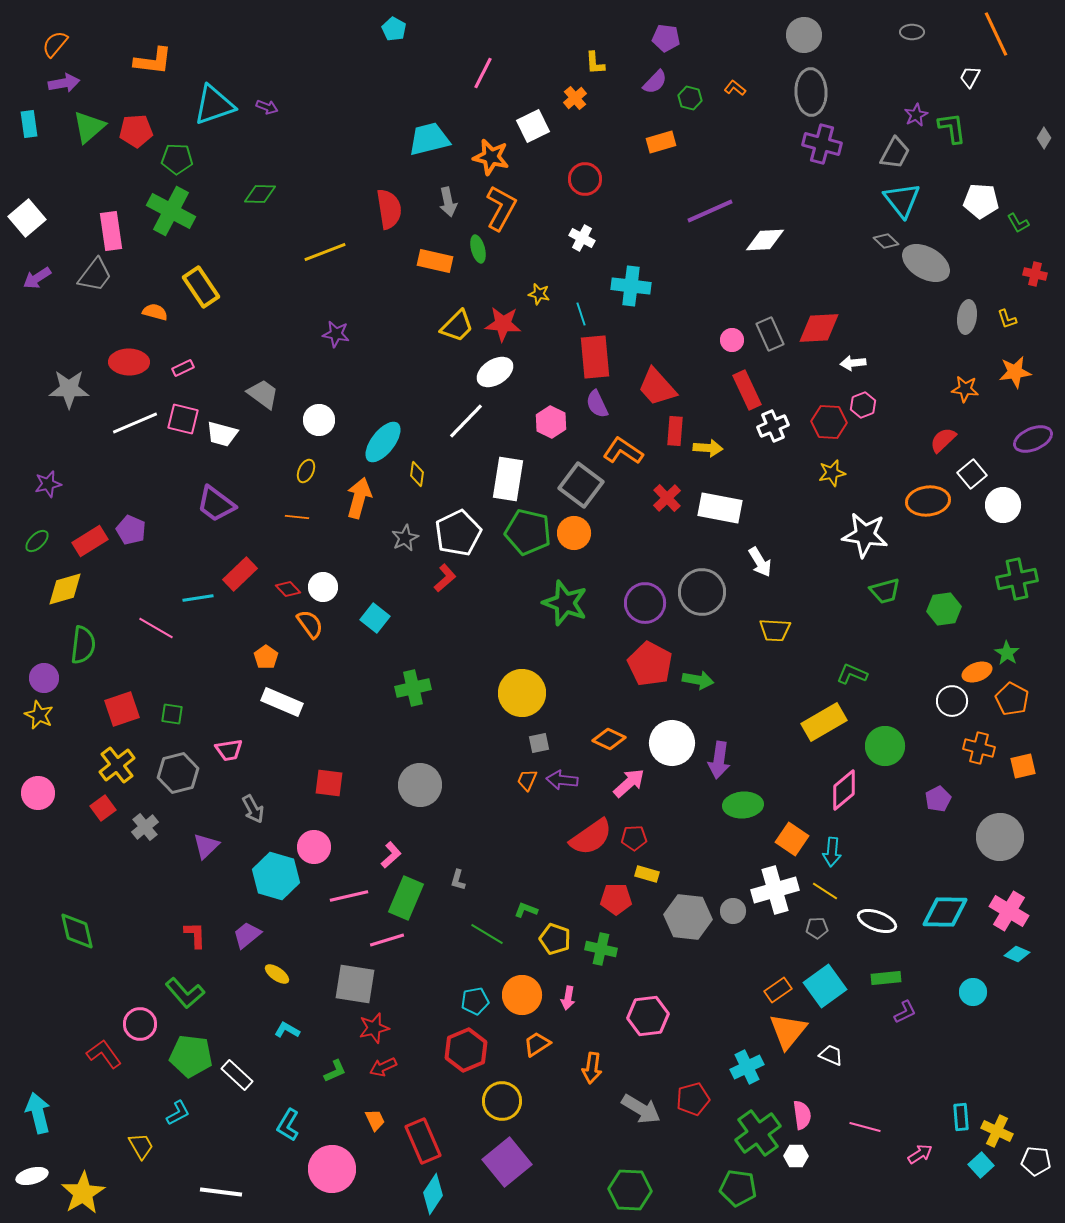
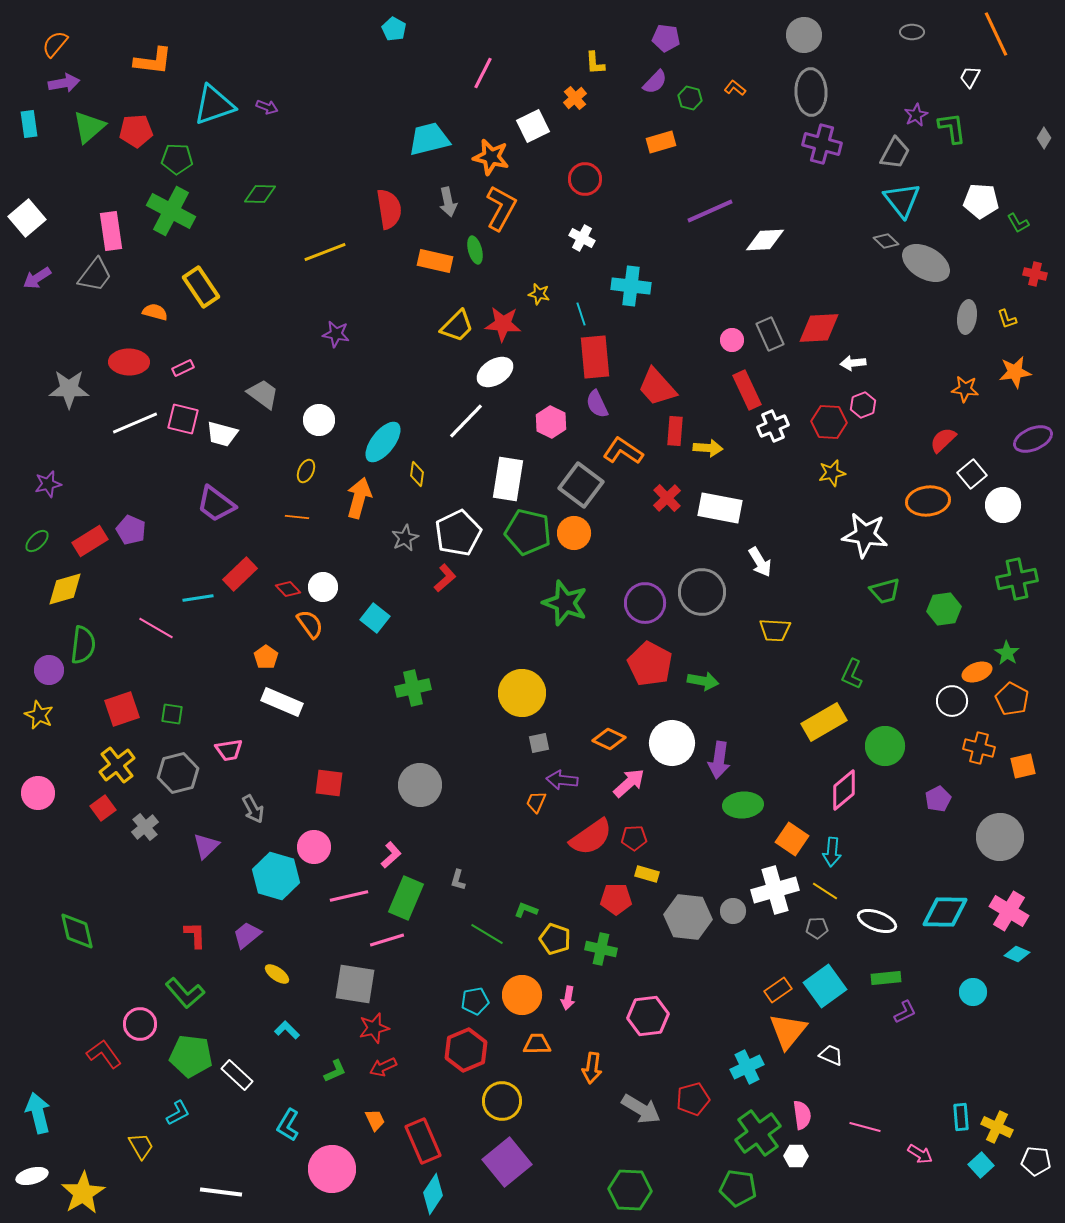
green ellipse at (478, 249): moved 3 px left, 1 px down
green L-shape at (852, 674): rotated 88 degrees counterclockwise
purple circle at (44, 678): moved 5 px right, 8 px up
green arrow at (698, 680): moved 5 px right, 1 px down
orange trapezoid at (527, 780): moved 9 px right, 22 px down
cyan L-shape at (287, 1030): rotated 15 degrees clockwise
orange trapezoid at (537, 1044): rotated 32 degrees clockwise
yellow cross at (997, 1131): moved 4 px up
pink arrow at (920, 1154): rotated 65 degrees clockwise
